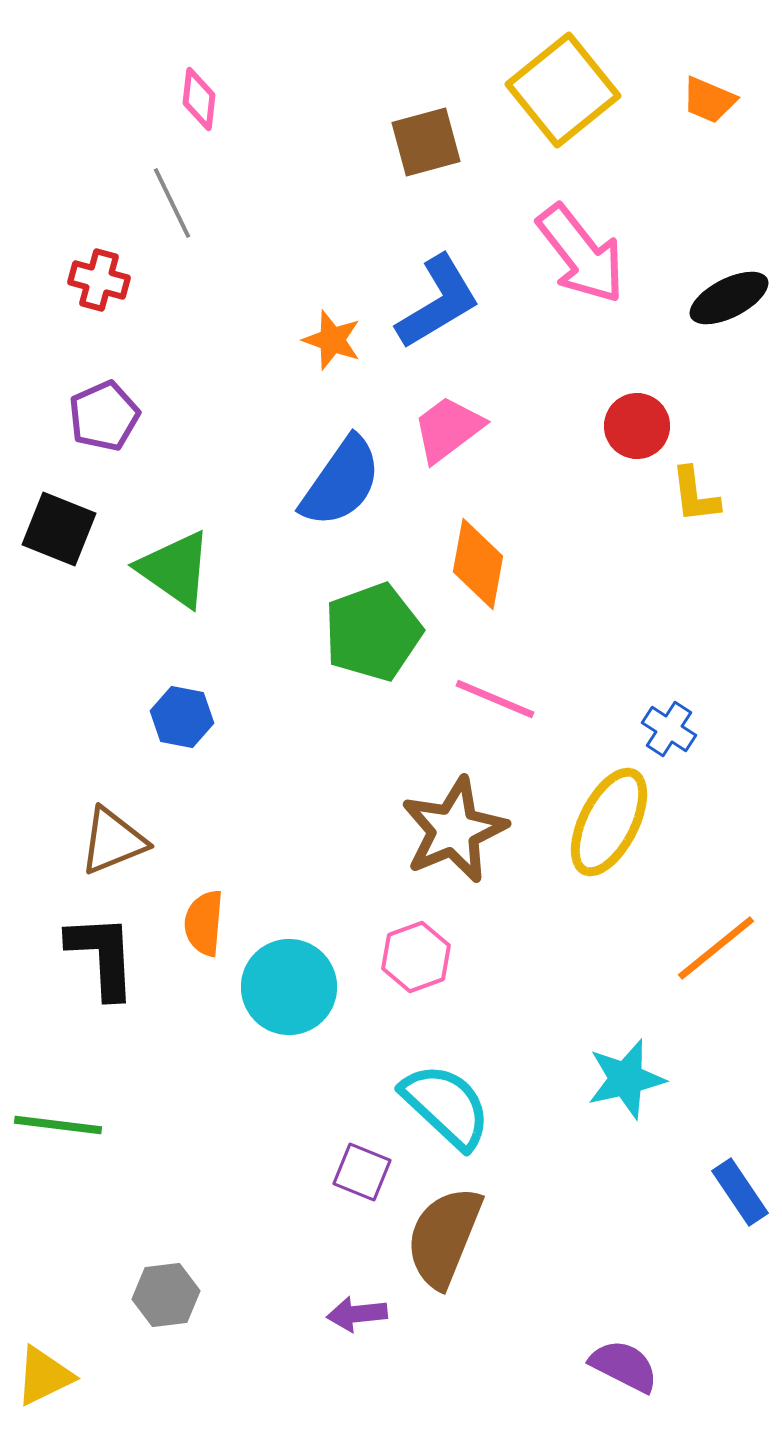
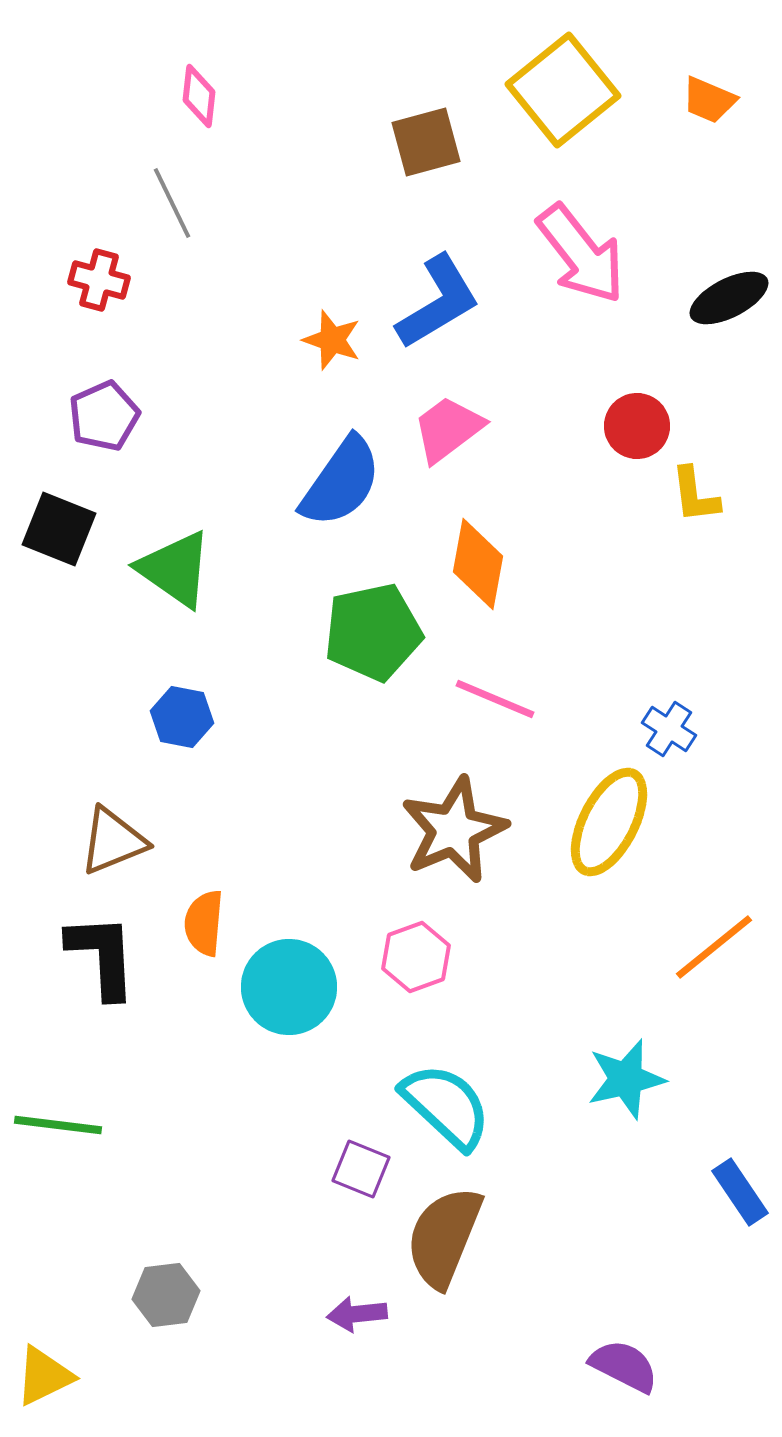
pink diamond: moved 3 px up
green pentagon: rotated 8 degrees clockwise
orange line: moved 2 px left, 1 px up
purple square: moved 1 px left, 3 px up
